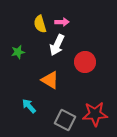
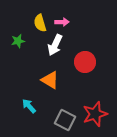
yellow semicircle: moved 1 px up
white arrow: moved 2 px left
green star: moved 11 px up
red star: rotated 15 degrees counterclockwise
